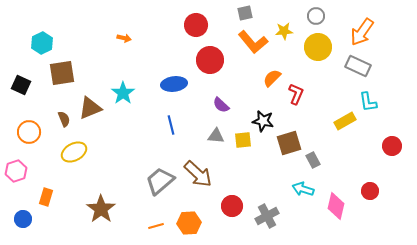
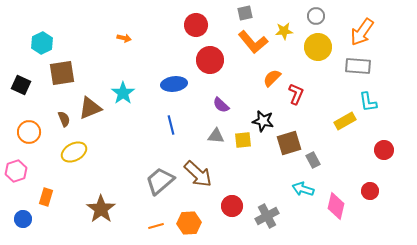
gray rectangle at (358, 66): rotated 20 degrees counterclockwise
red circle at (392, 146): moved 8 px left, 4 px down
